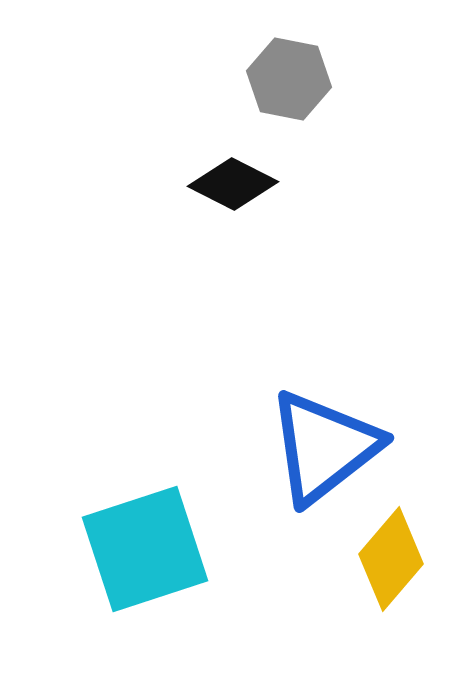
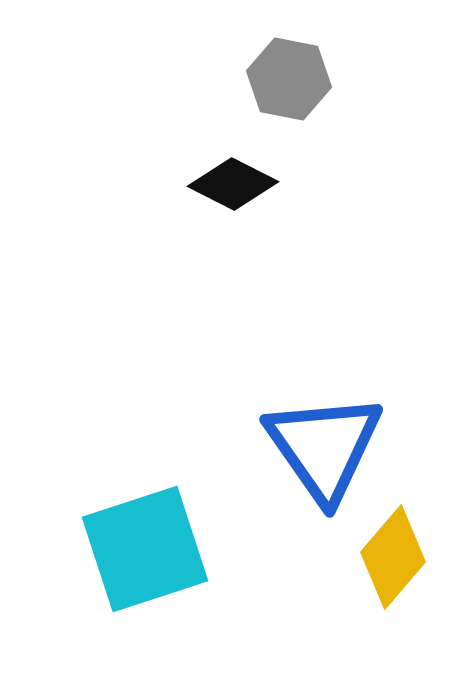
blue triangle: rotated 27 degrees counterclockwise
yellow diamond: moved 2 px right, 2 px up
